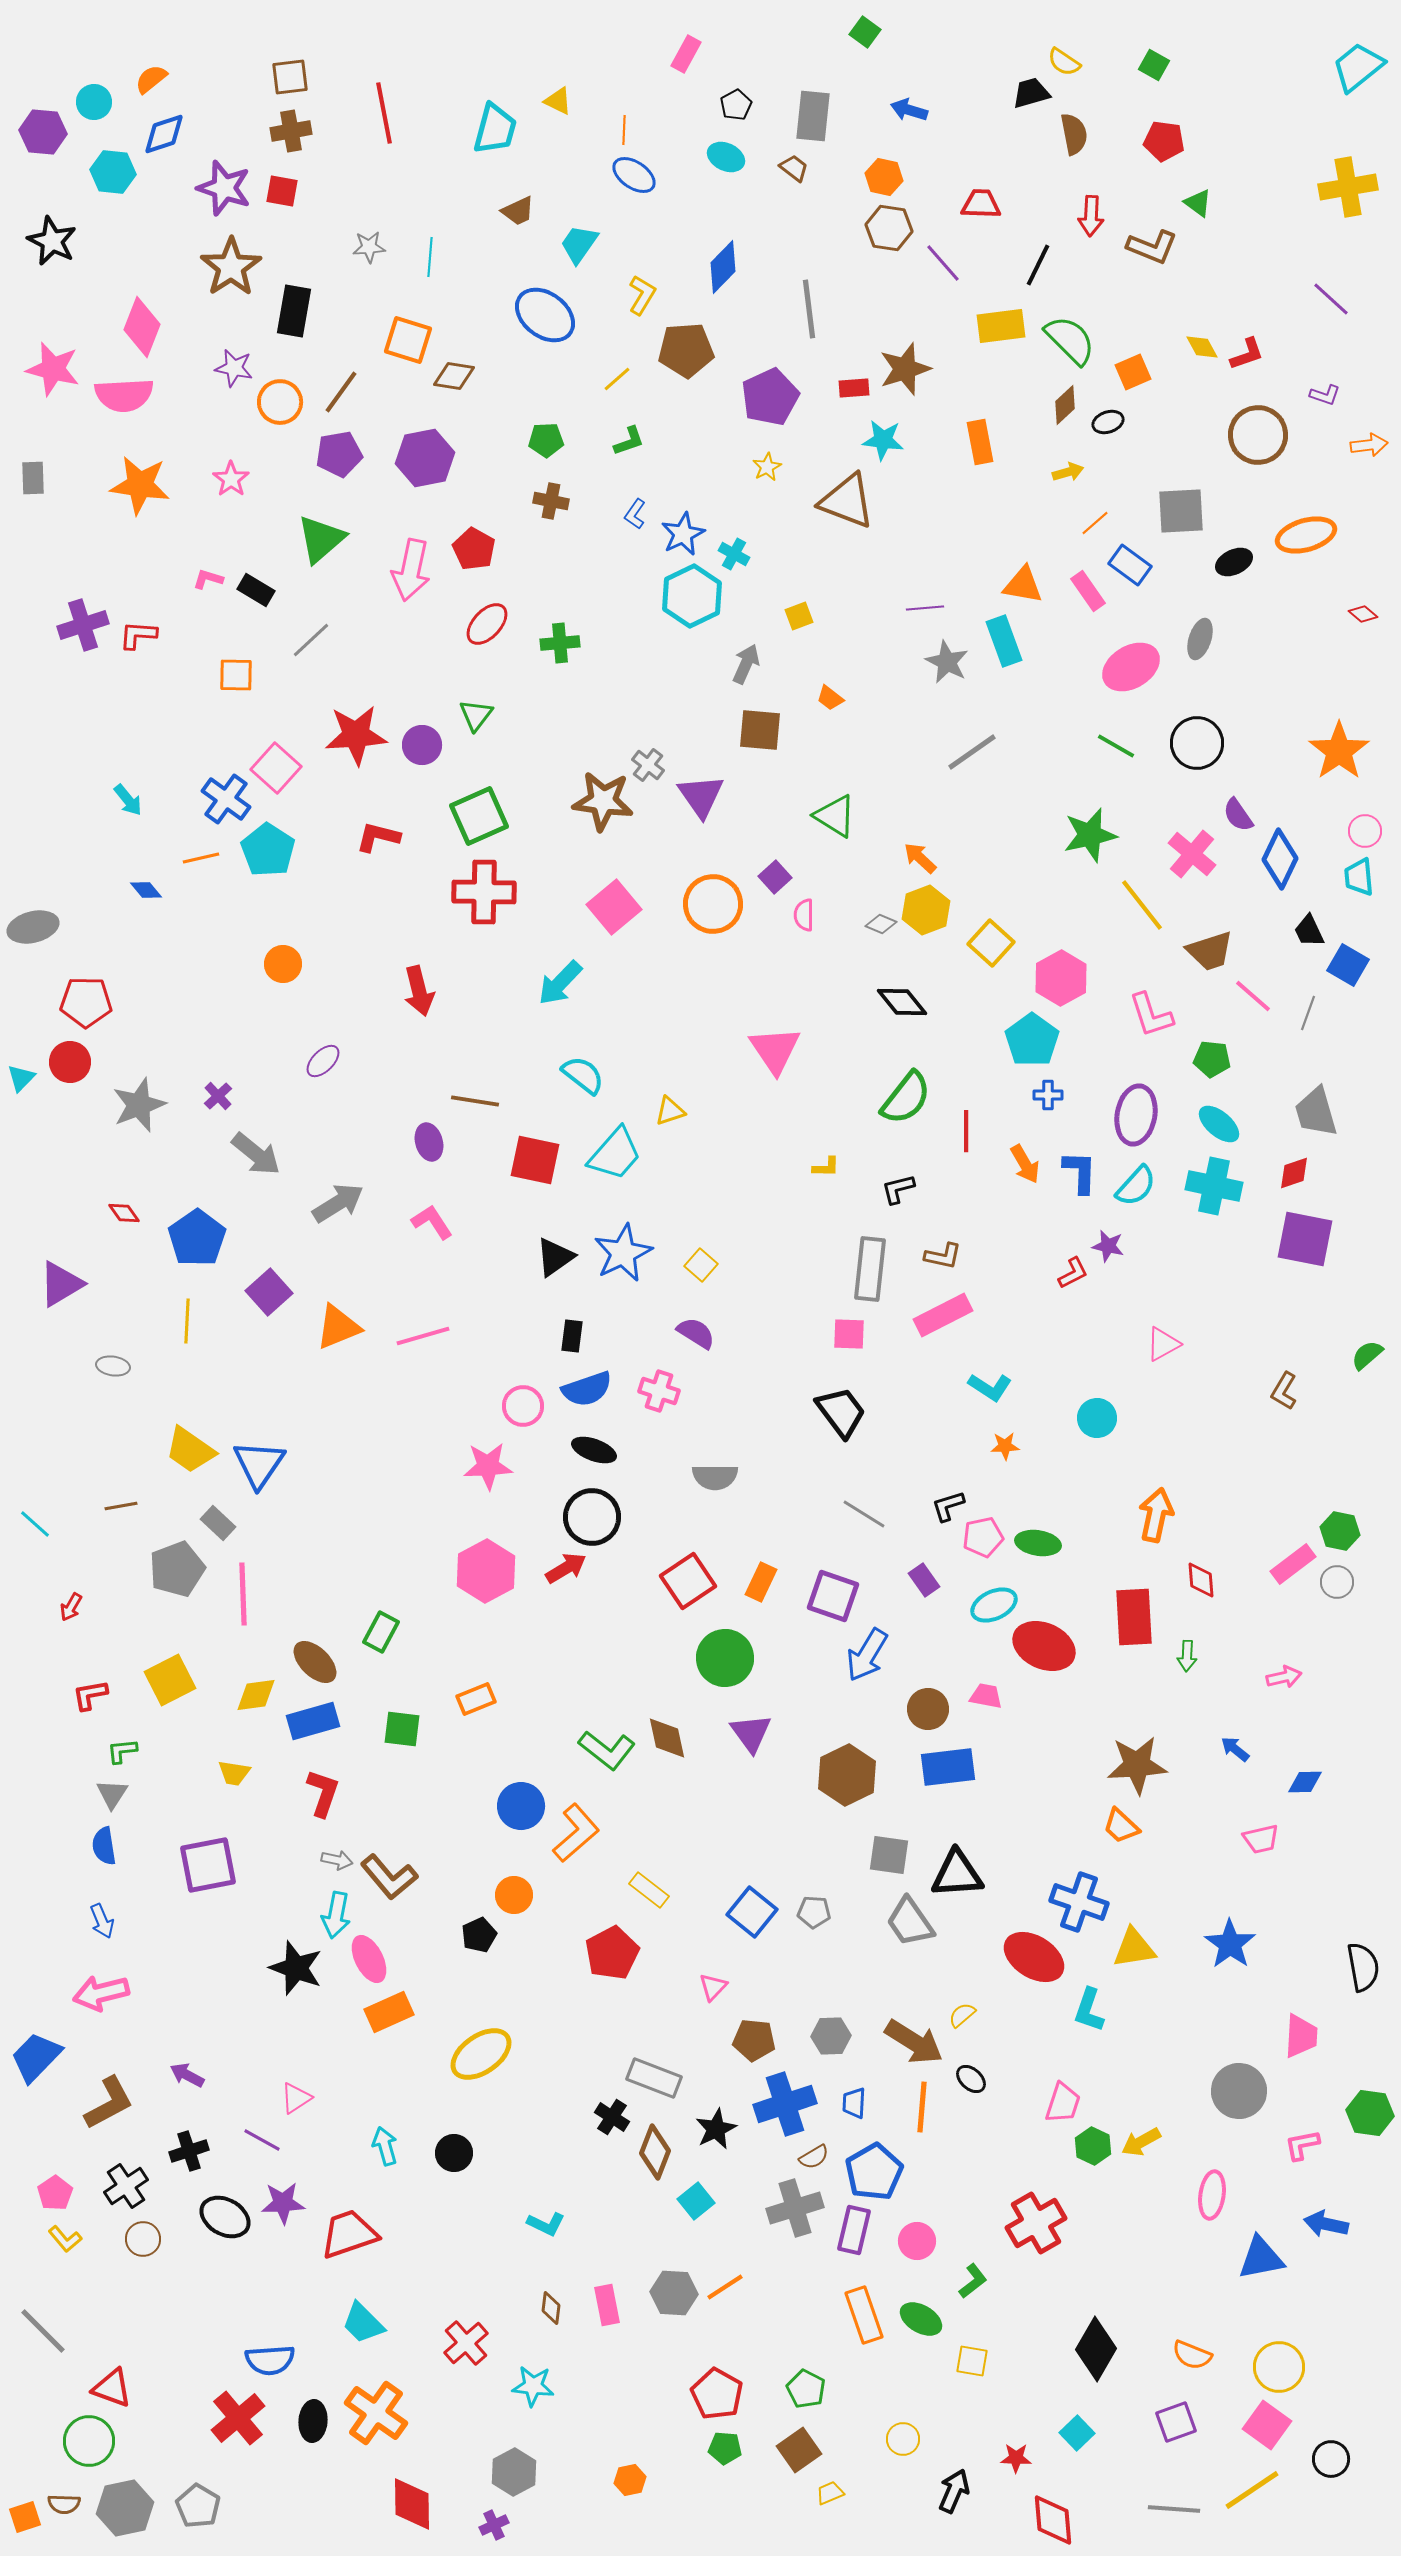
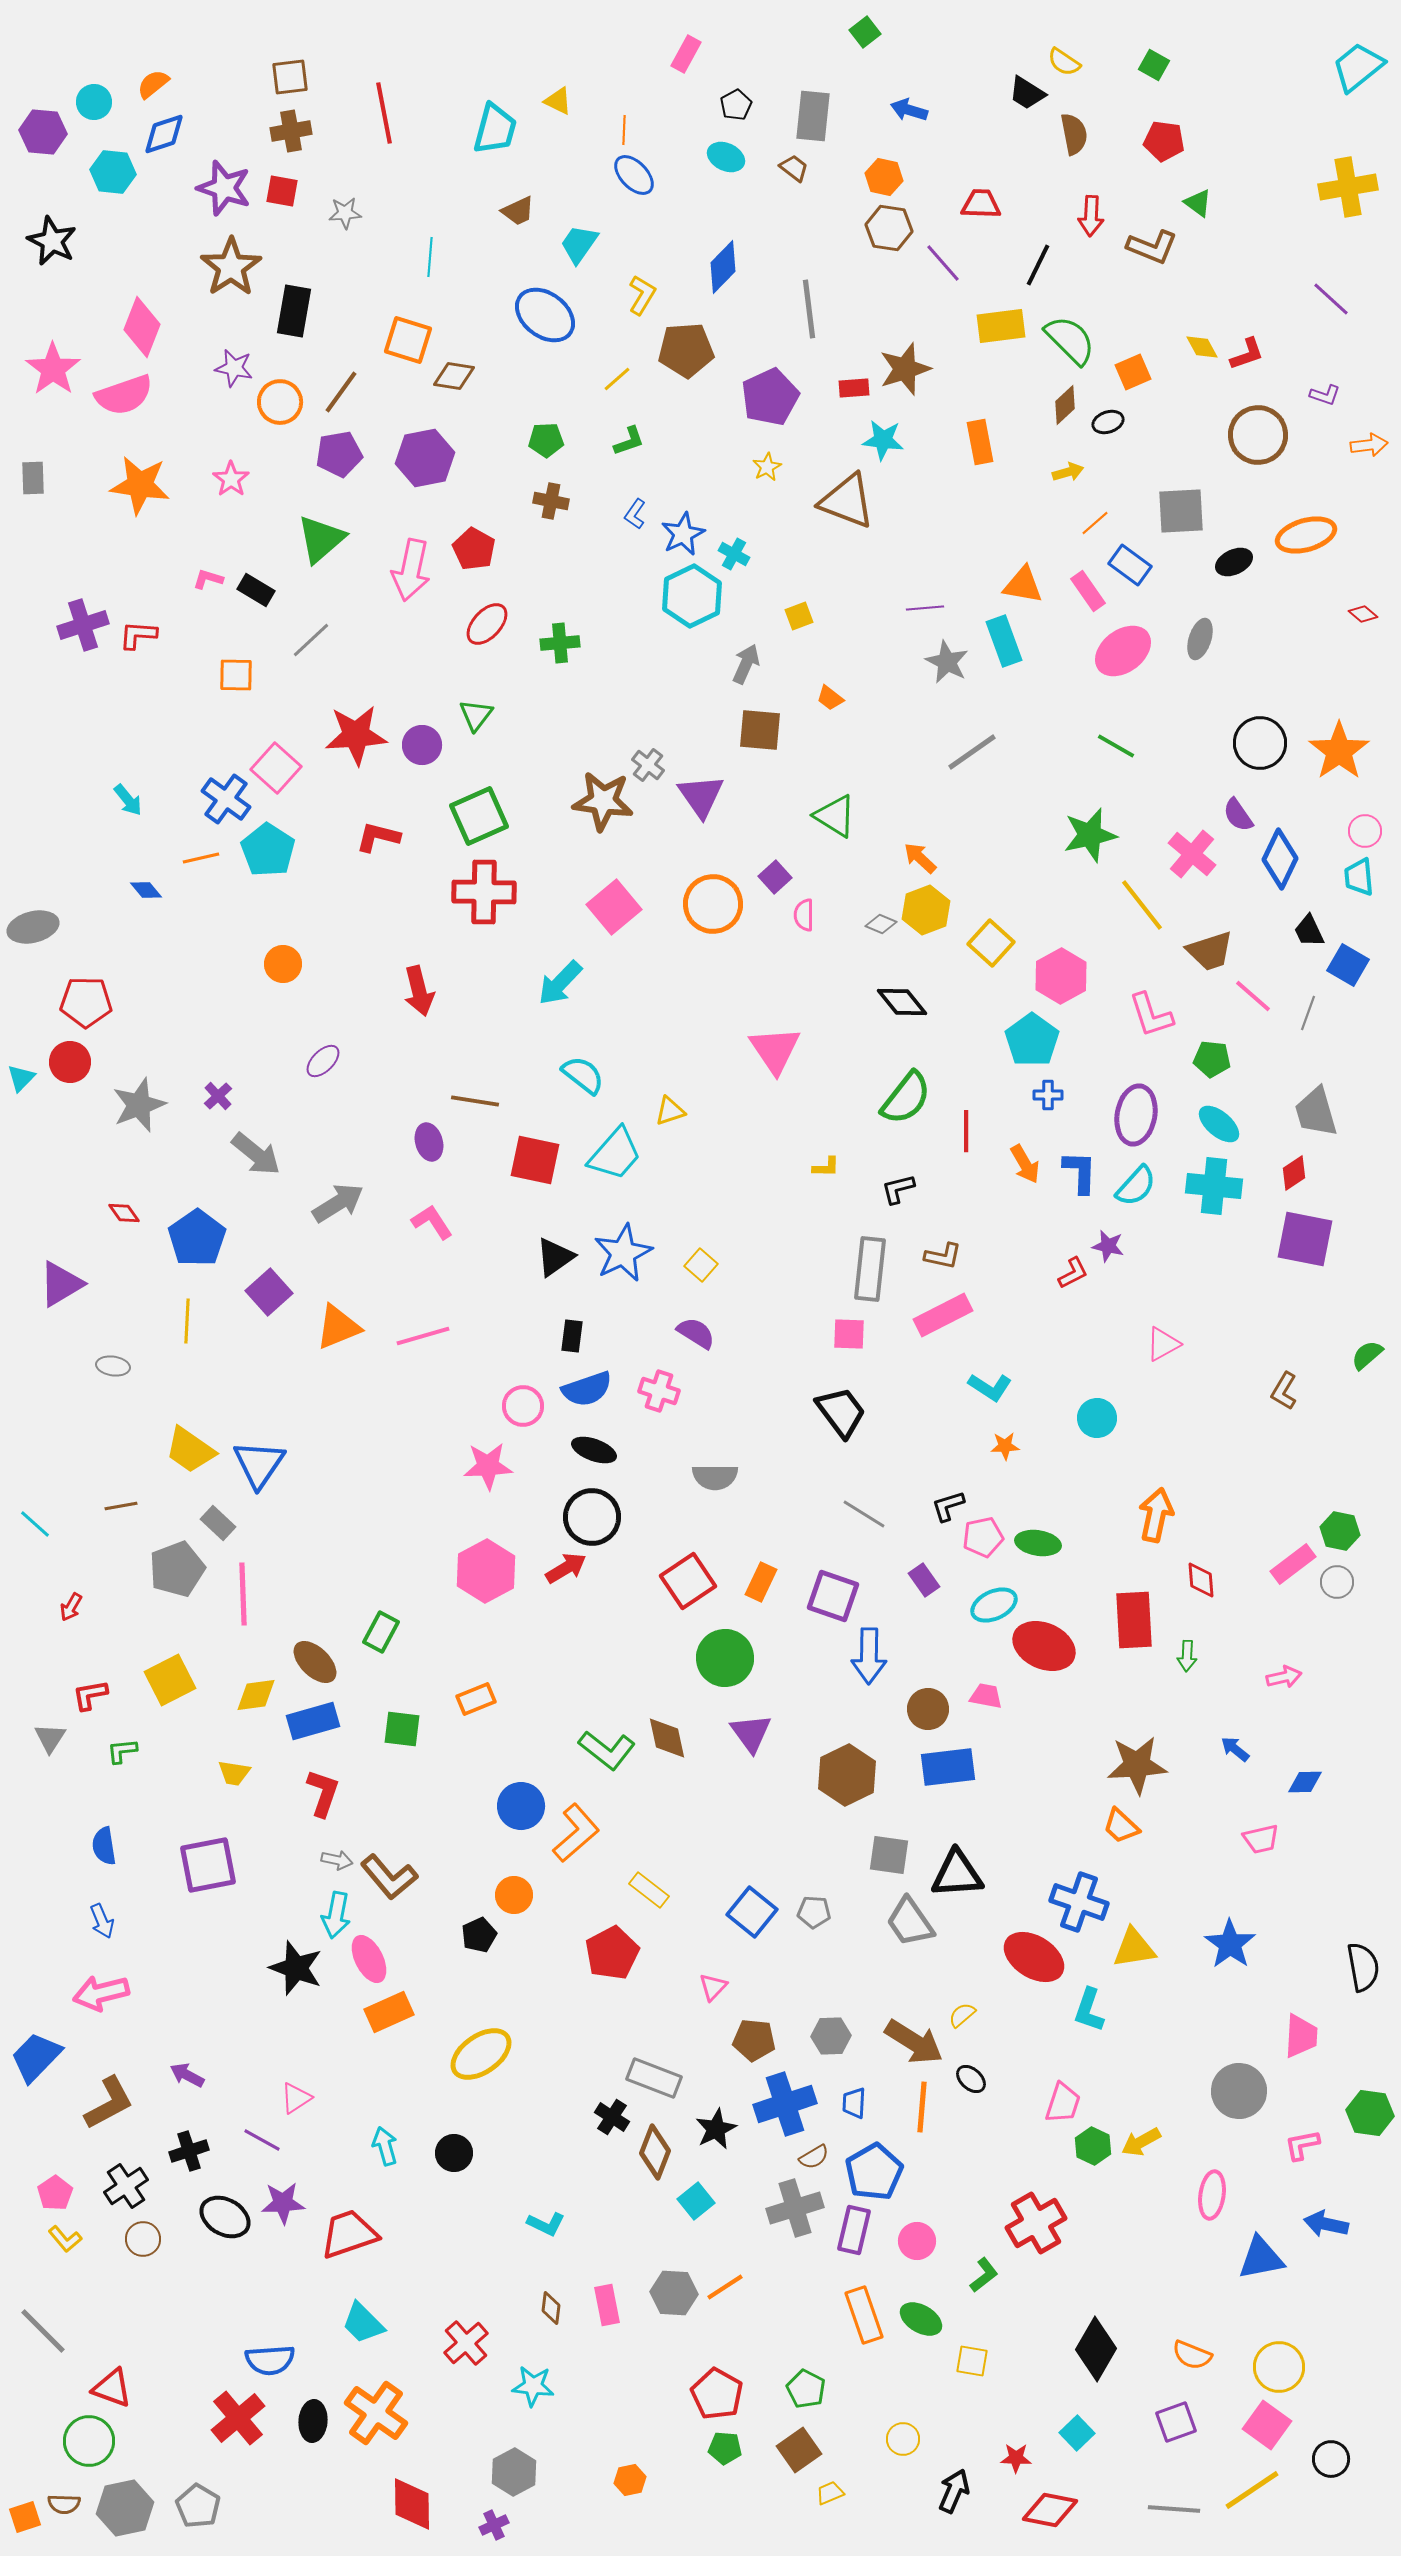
green square at (865, 32): rotated 16 degrees clockwise
orange semicircle at (151, 79): moved 2 px right, 5 px down
black trapezoid at (1031, 93): moved 4 px left; rotated 132 degrees counterclockwise
blue ellipse at (634, 175): rotated 12 degrees clockwise
gray star at (369, 247): moved 24 px left, 34 px up
pink star at (53, 369): rotated 22 degrees clockwise
pink semicircle at (124, 395): rotated 16 degrees counterclockwise
pink ellipse at (1131, 667): moved 8 px left, 16 px up; rotated 6 degrees counterclockwise
black circle at (1197, 743): moved 63 px right
pink hexagon at (1061, 978): moved 2 px up
red diamond at (1294, 1173): rotated 15 degrees counterclockwise
cyan cross at (1214, 1186): rotated 6 degrees counterclockwise
red rectangle at (1134, 1617): moved 3 px down
blue arrow at (867, 1655): moved 2 px right, 1 px down; rotated 30 degrees counterclockwise
gray triangle at (112, 1794): moved 62 px left, 56 px up
green L-shape at (973, 2281): moved 11 px right, 6 px up
red diamond at (1053, 2520): moved 3 px left, 10 px up; rotated 74 degrees counterclockwise
